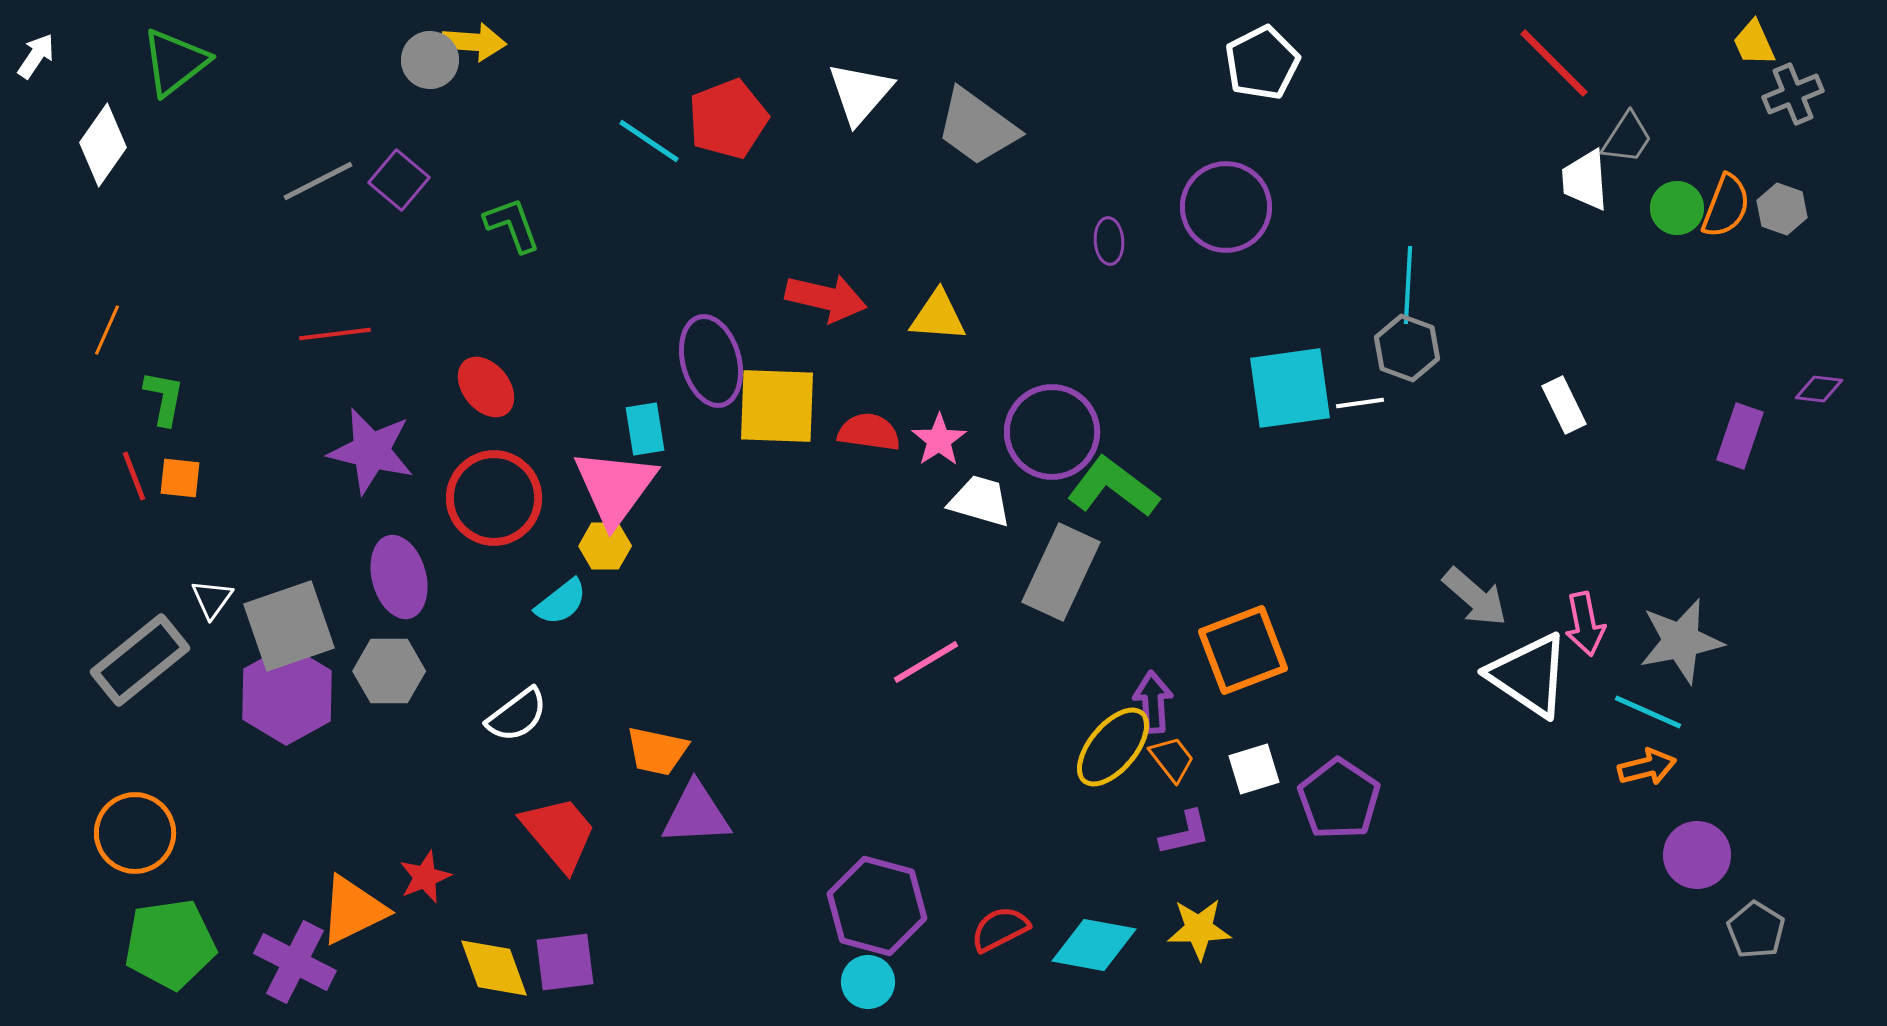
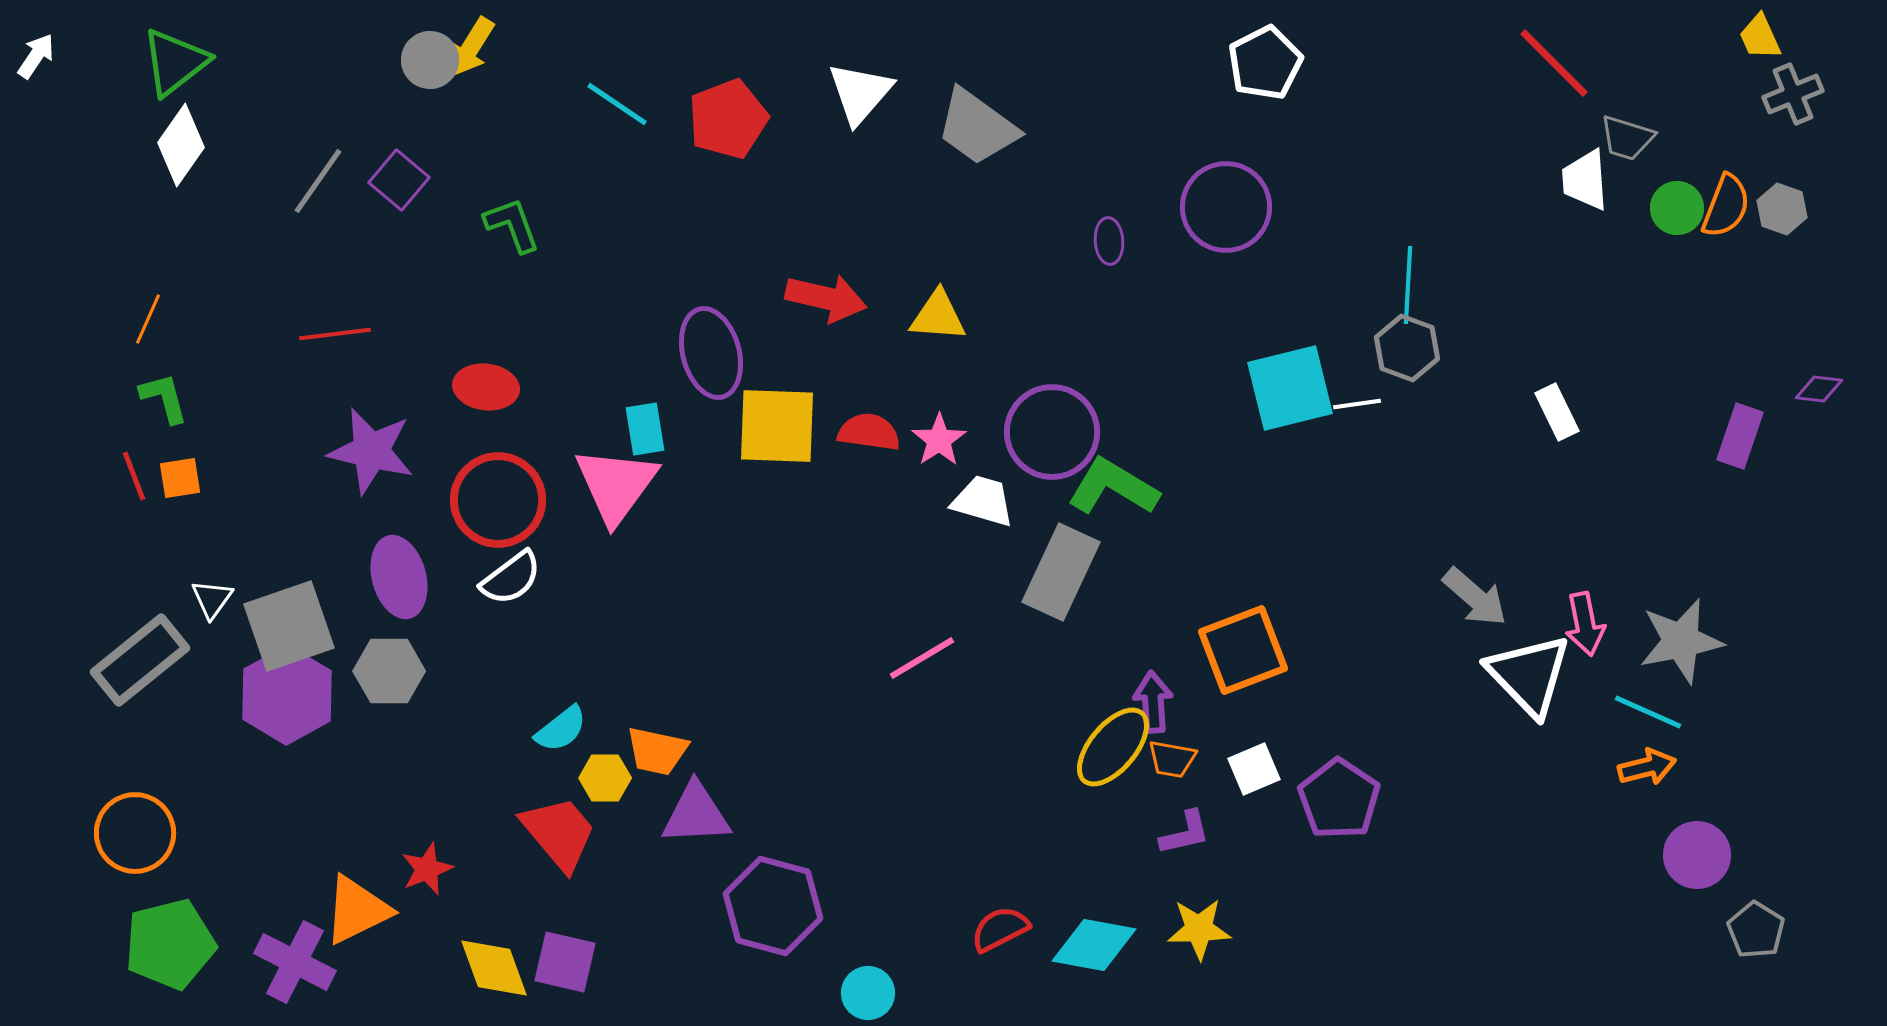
yellow arrow at (474, 42): moved 3 px left, 5 px down; rotated 118 degrees clockwise
yellow trapezoid at (1754, 43): moved 6 px right, 6 px up
white pentagon at (1262, 63): moved 3 px right
gray trapezoid at (1627, 138): rotated 74 degrees clockwise
cyan line at (649, 141): moved 32 px left, 37 px up
white diamond at (103, 145): moved 78 px right
gray line at (318, 181): rotated 28 degrees counterclockwise
orange line at (107, 330): moved 41 px right, 11 px up
purple ellipse at (711, 361): moved 8 px up
red ellipse at (486, 387): rotated 44 degrees counterclockwise
cyan square at (1290, 388): rotated 6 degrees counterclockwise
green L-shape at (164, 398): rotated 26 degrees counterclockwise
white line at (1360, 403): moved 3 px left, 1 px down
white rectangle at (1564, 405): moved 7 px left, 7 px down
yellow square at (777, 406): moved 20 px down
orange square at (180, 478): rotated 15 degrees counterclockwise
pink triangle at (615, 487): moved 1 px right, 2 px up
green L-shape at (1113, 487): rotated 6 degrees counterclockwise
red circle at (494, 498): moved 4 px right, 2 px down
white trapezoid at (980, 501): moved 3 px right
yellow hexagon at (605, 546): moved 232 px down
cyan semicircle at (561, 602): moved 127 px down
pink line at (926, 662): moved 4 px left, 4 px up
white triangle at (1529, 675): rotated 12 degrees clockwise
white semicircle at (517, 715): moved 6 px left, 137 px up
orange trapezoid at (1172, 759): rotated 138 degrees clockwise
white square at (1254, 769): rotated 6 degrees counterclockwise
red star at (425, 877): moved 2 px right, 8 px up
purple hexagon at (877, 906): moved 104 px left
orange triangle at (353, 910): moved 4 px right
green pentagon at (170, 944): rotated 6 degrees counterclockwise
purple square at (565, 962): rotated 20 degrees clockwise
cyan circle at (868, 982): moved 11 px down
